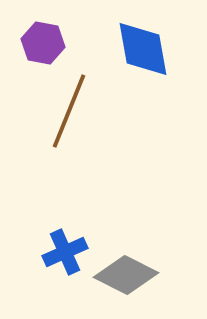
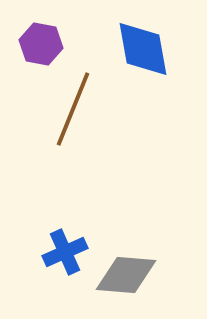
purple hexagon: moved 2 px left, 1 px down
brown line: moved 4 px right, 2 px up
gray diamond: rotated 22 degrees counterclockwise
